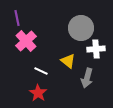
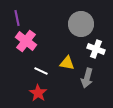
gray circle: moved 4 px up
pink cross: rotated 10 degrees counterclockwise
white cross: rotated 24 degrees clockwise
yellow triangle: moved 1 px left, 2 px down; rotated 28 degrees counterclockwise
